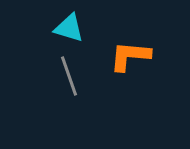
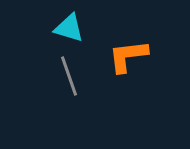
orange L-shape: moved 2 px left; rotated 12 degrees counterclockwise
